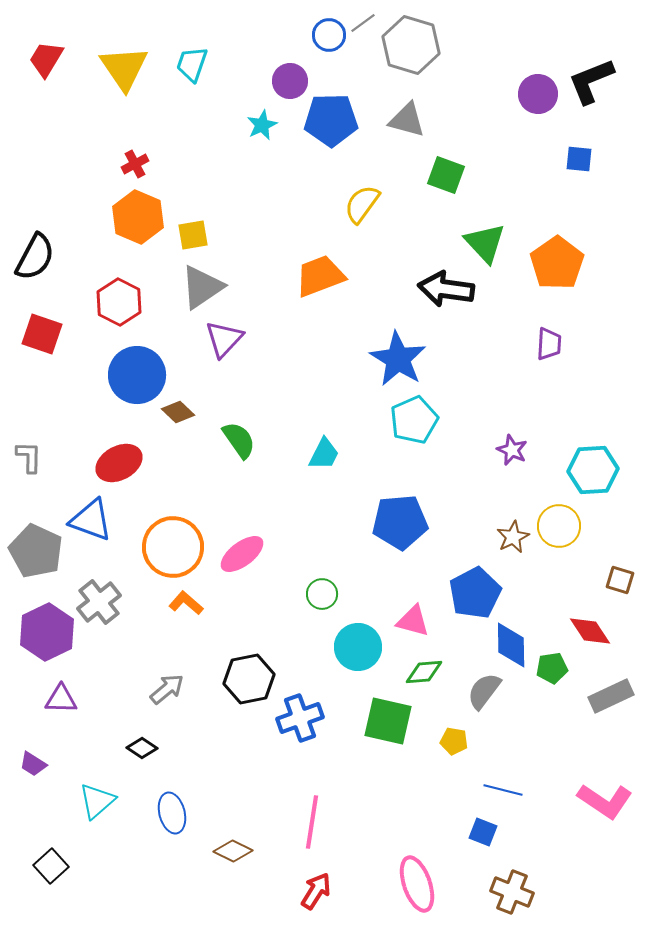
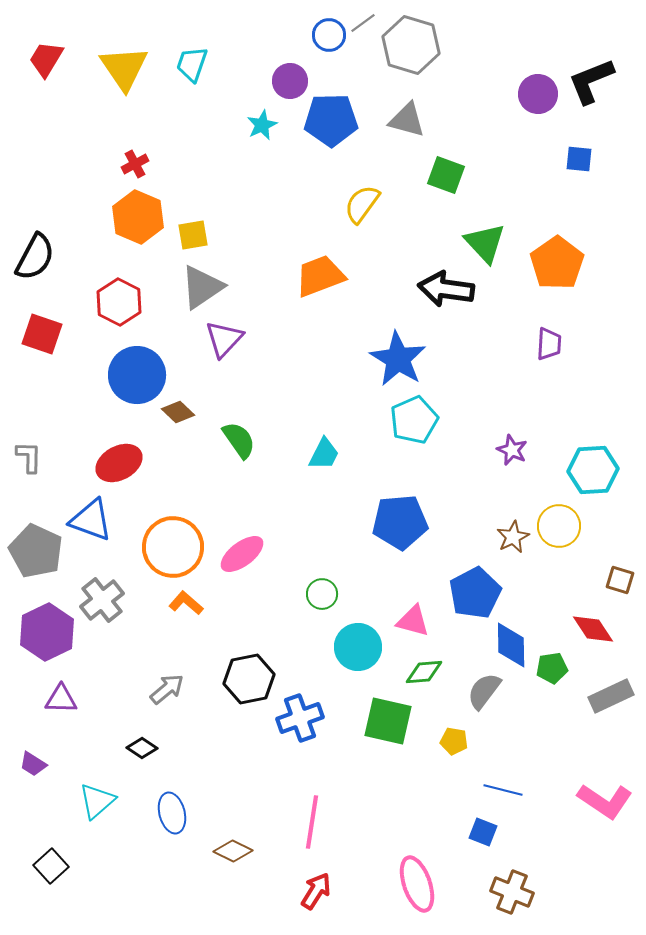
gray cross at (99, 602): moved 3 px right, 2 px up
red diamond at (590, 631): moved 3 px right, 2 px up
